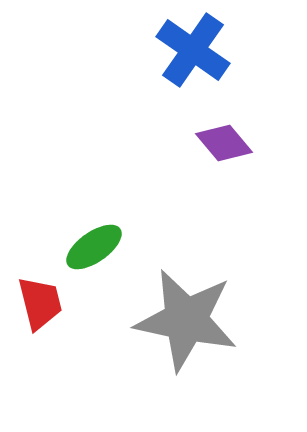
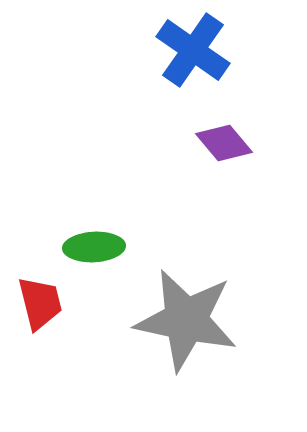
green ellipse: rotated 32 degrees clockwise
